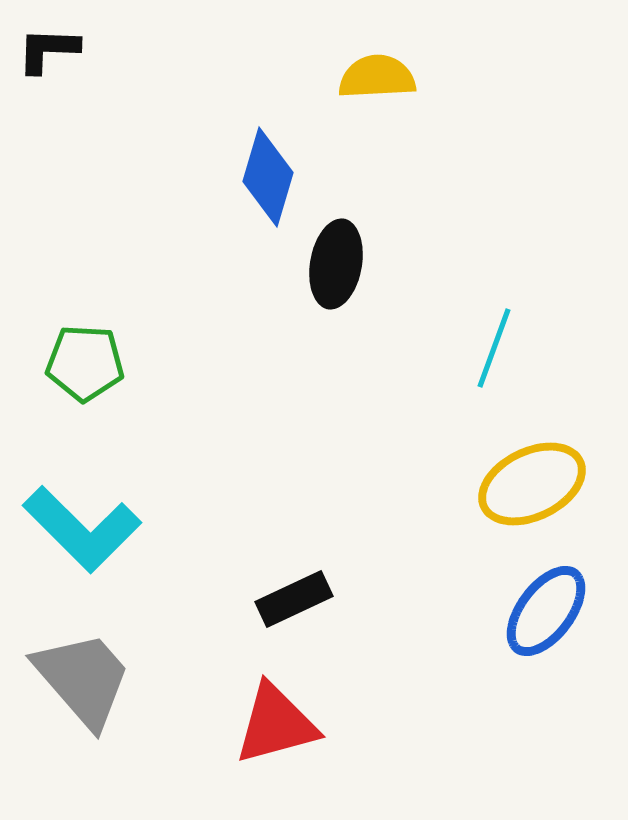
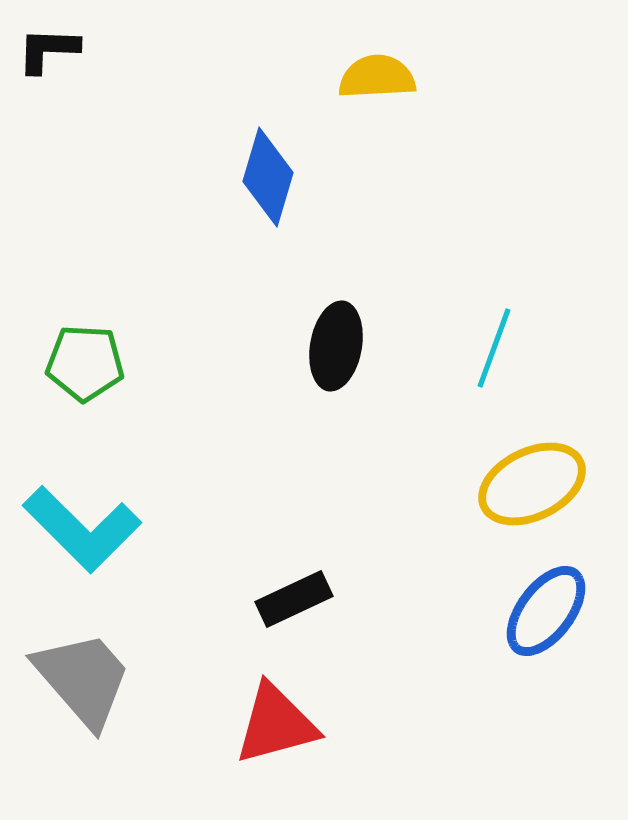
black ellipse: moved 82 px down
